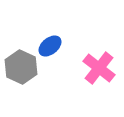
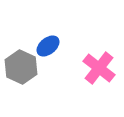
blue ellipse: moved 2 px left
